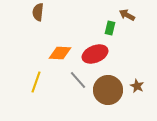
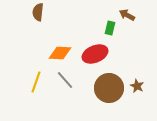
gray line: moved 13 px left
brown circle: moved 1 px right, 2 px up
